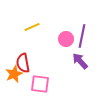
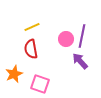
red semicircle: moved 8 px right, 14 px up
pink square: rotated 12 degrees clockwise
